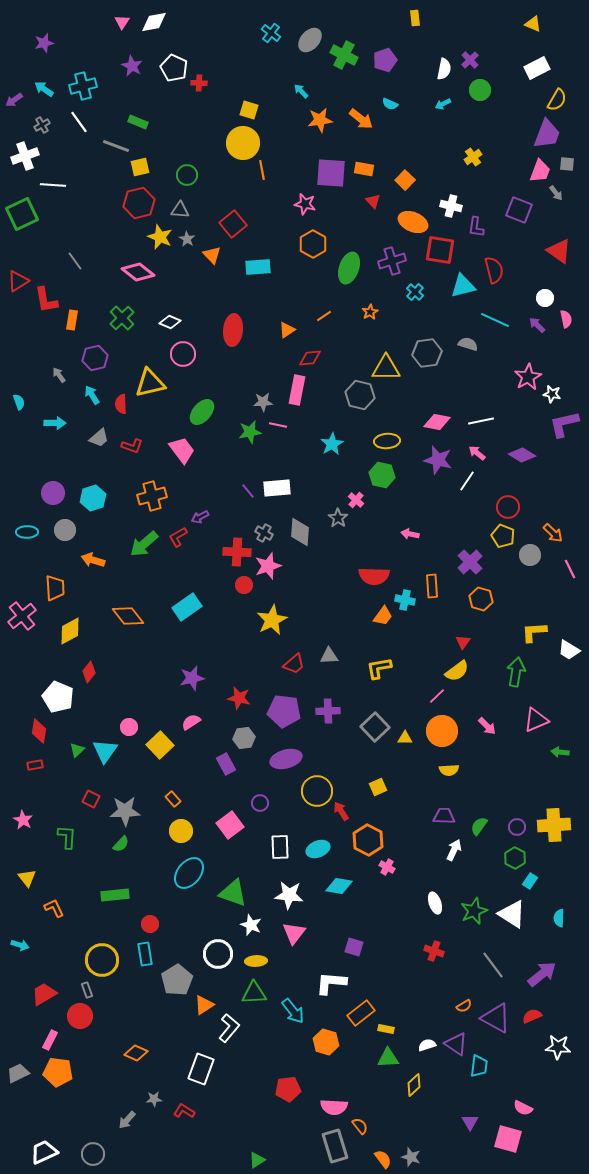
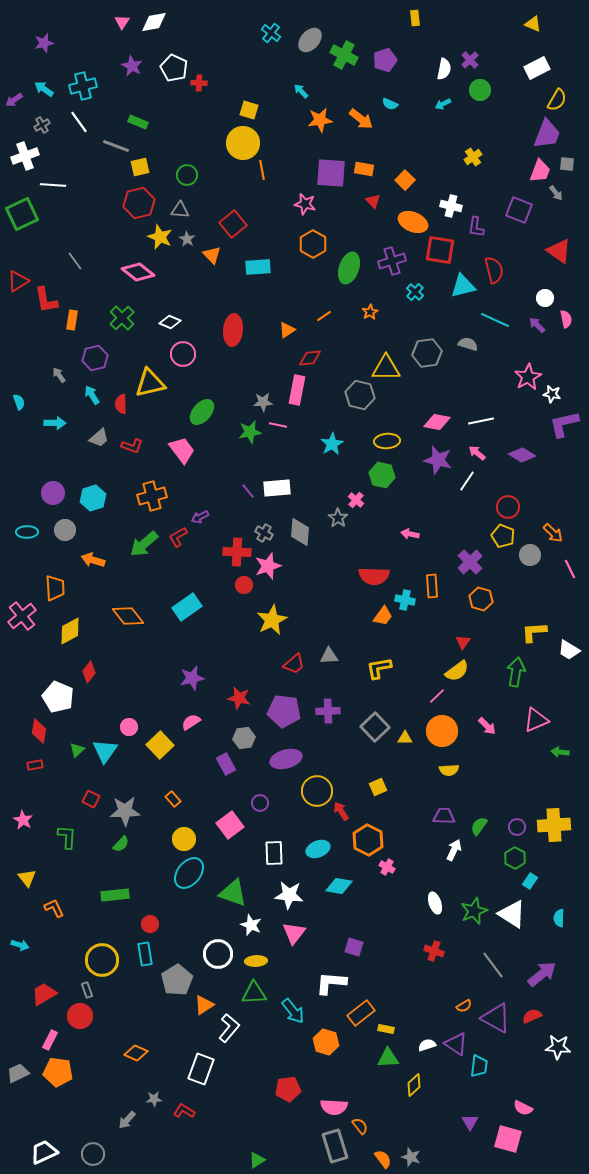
yellow circle at (181, 831): moved 3 px right, 8 px down
white rectangle at (280, 847): moved 6 px left, 6 px down
